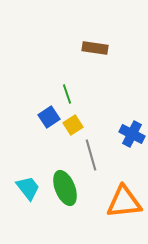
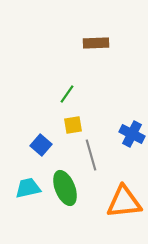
brown rectangle: moved 1 px right, 5 px up; rotated 10 degrees counterclockwise
green line: rotated 54 degrees clockwise
blue square: moved 8 px left, 28 px down; rotated 15 degrees counterclockwise
yellow square: rotated 24 degrees clockwise
cyan trapezoid: rotated 64 degrees counterclockwise
